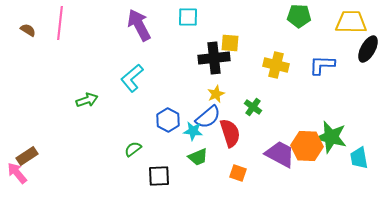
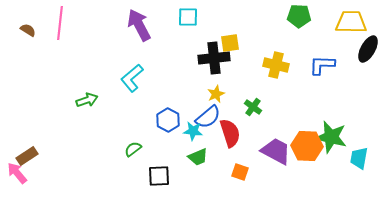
yellow square: rotated 12 degrees counterclockwise
purple trapezoid: moved 4 px left, 3 px up
cyan trapezoid: rotated 20 degrees clockwise
orange square: moved 2 px right, 1 px up
